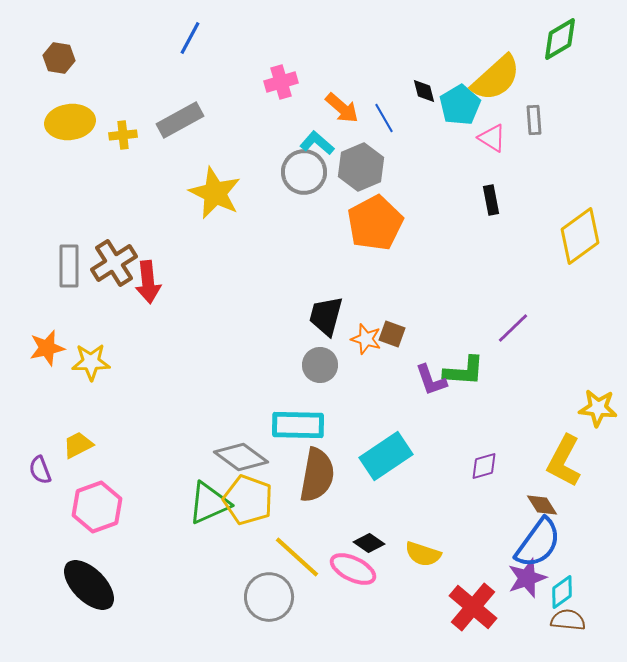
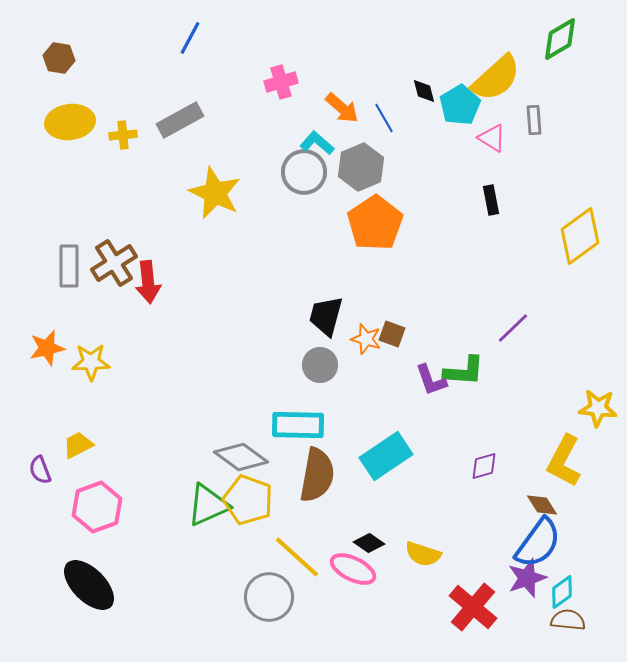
orange pentagon at (375, 223): rotated 6 degrees counterclockwise
green triangle at (209, 503): moved 1 px left, 2 px down
